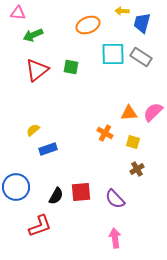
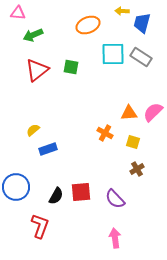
red L-shape: rotated 50 degrees counterclockwise
